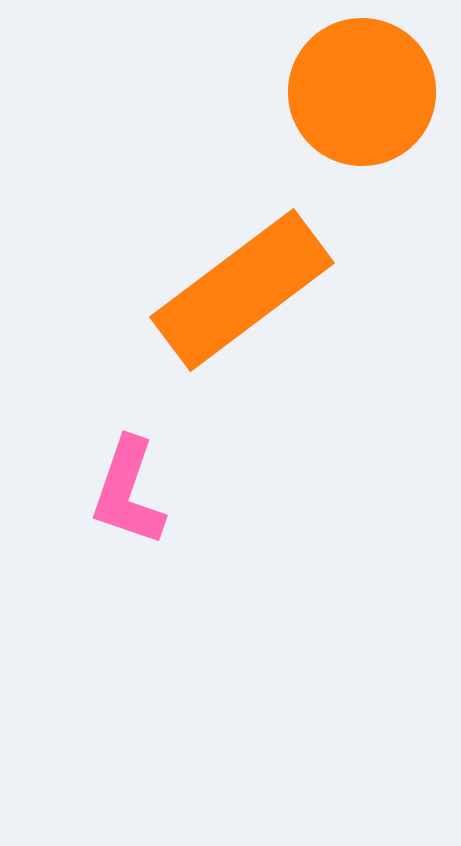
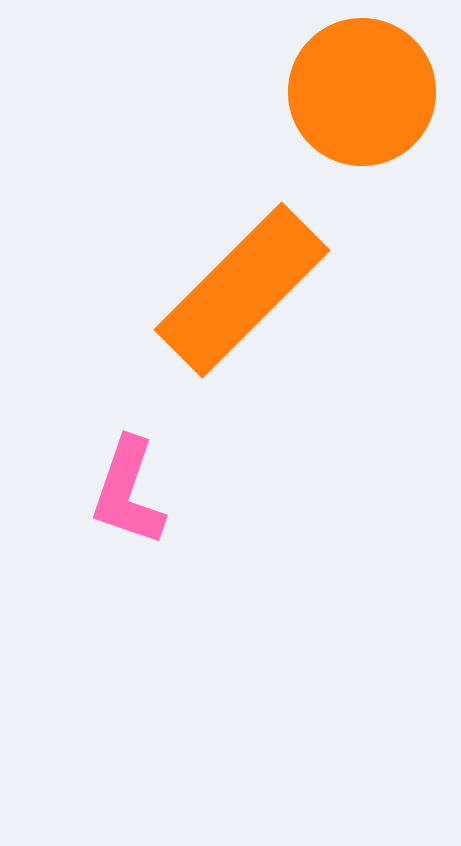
orange rectangle: rotated 8 degrees counterclockwise
